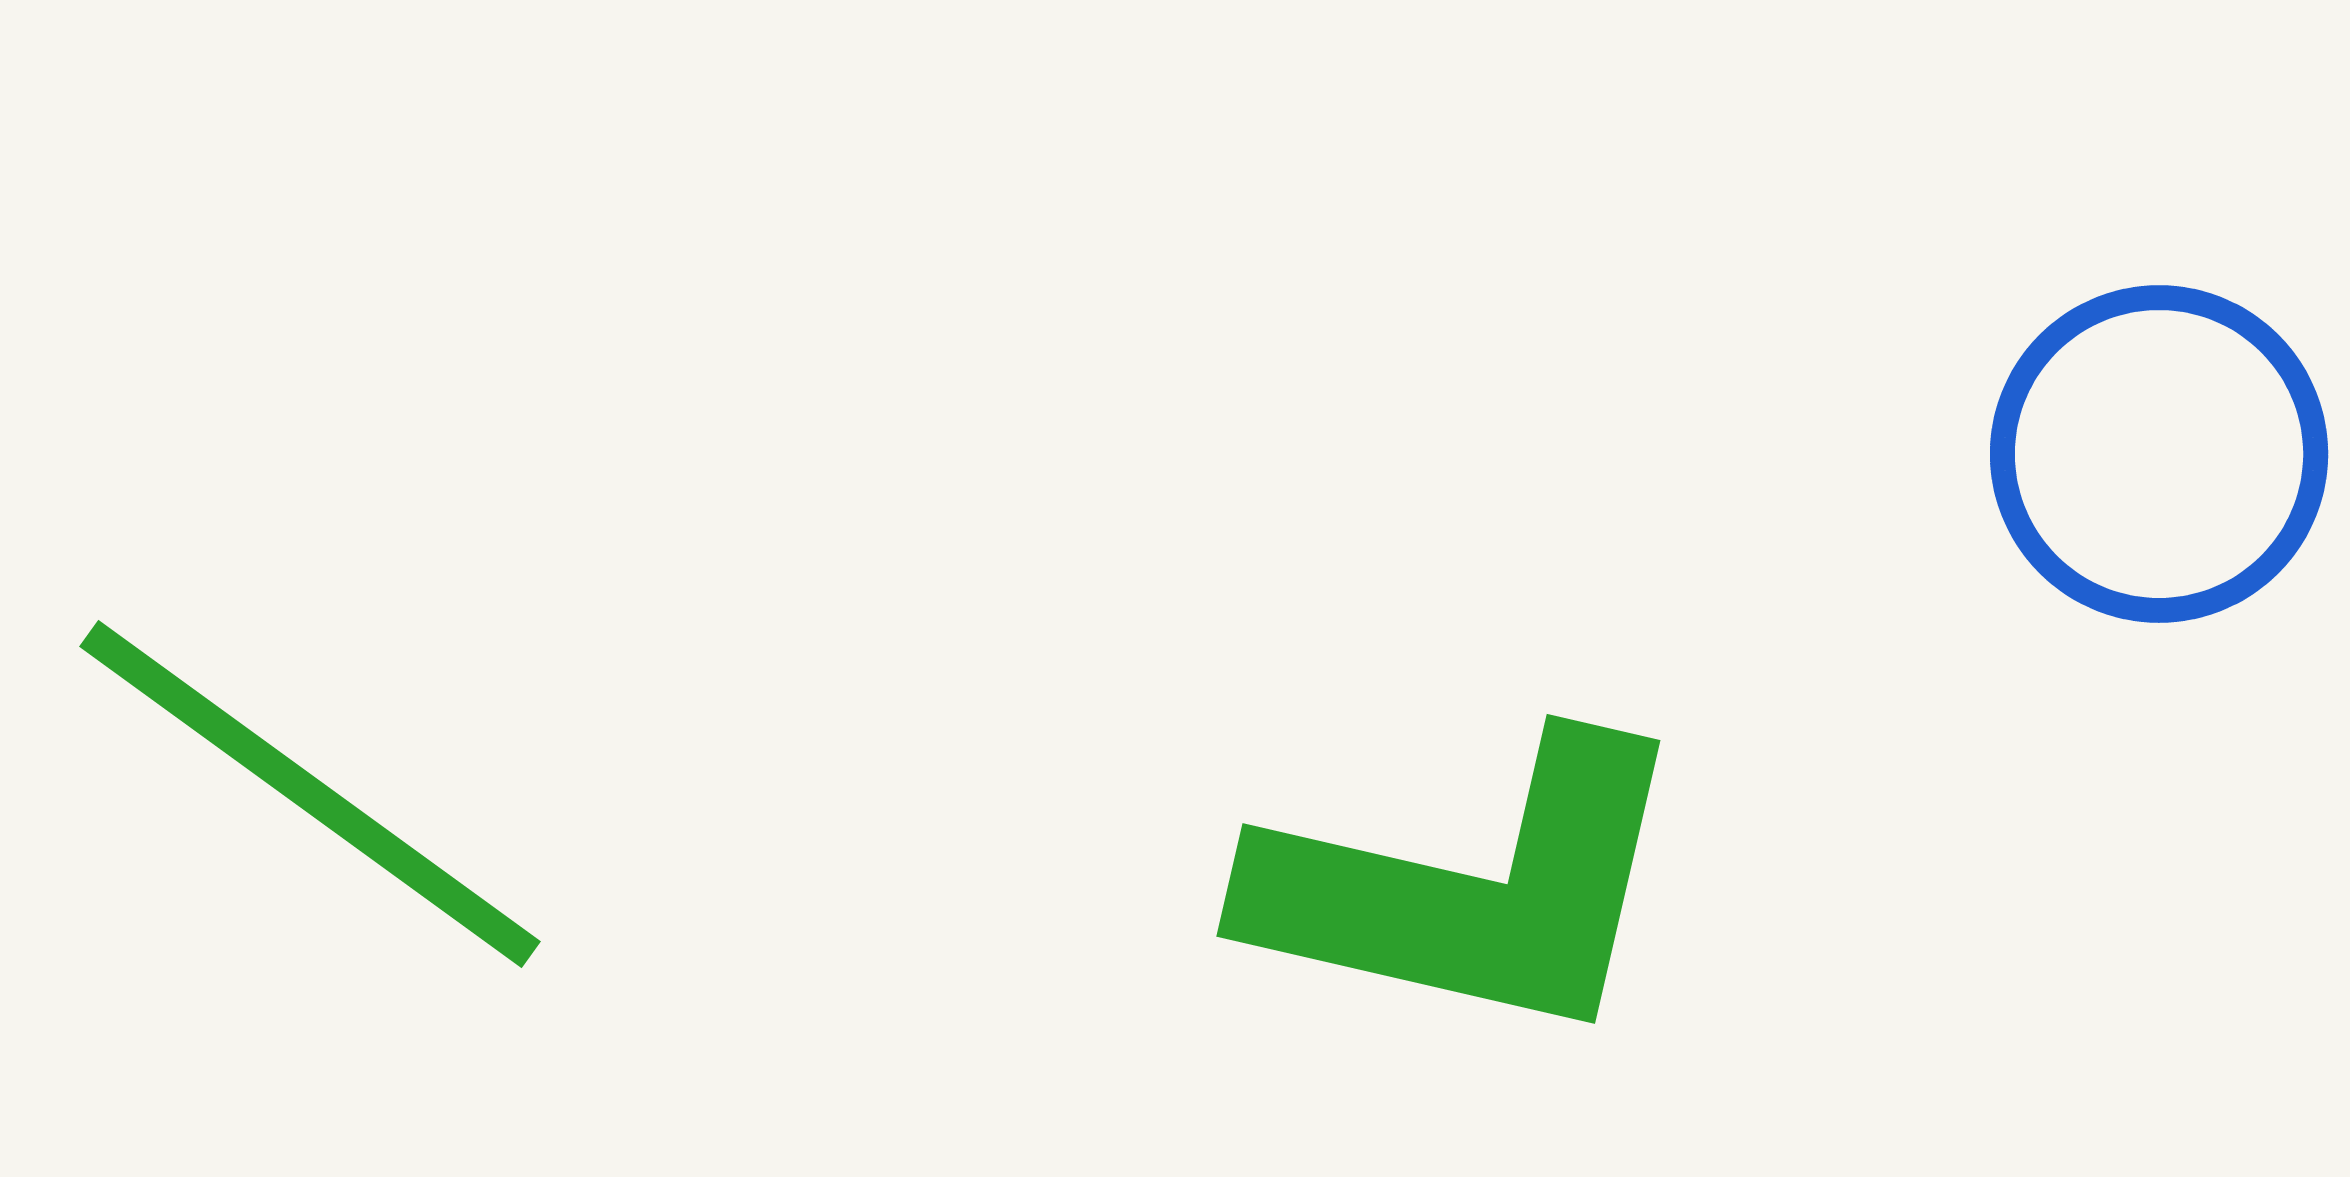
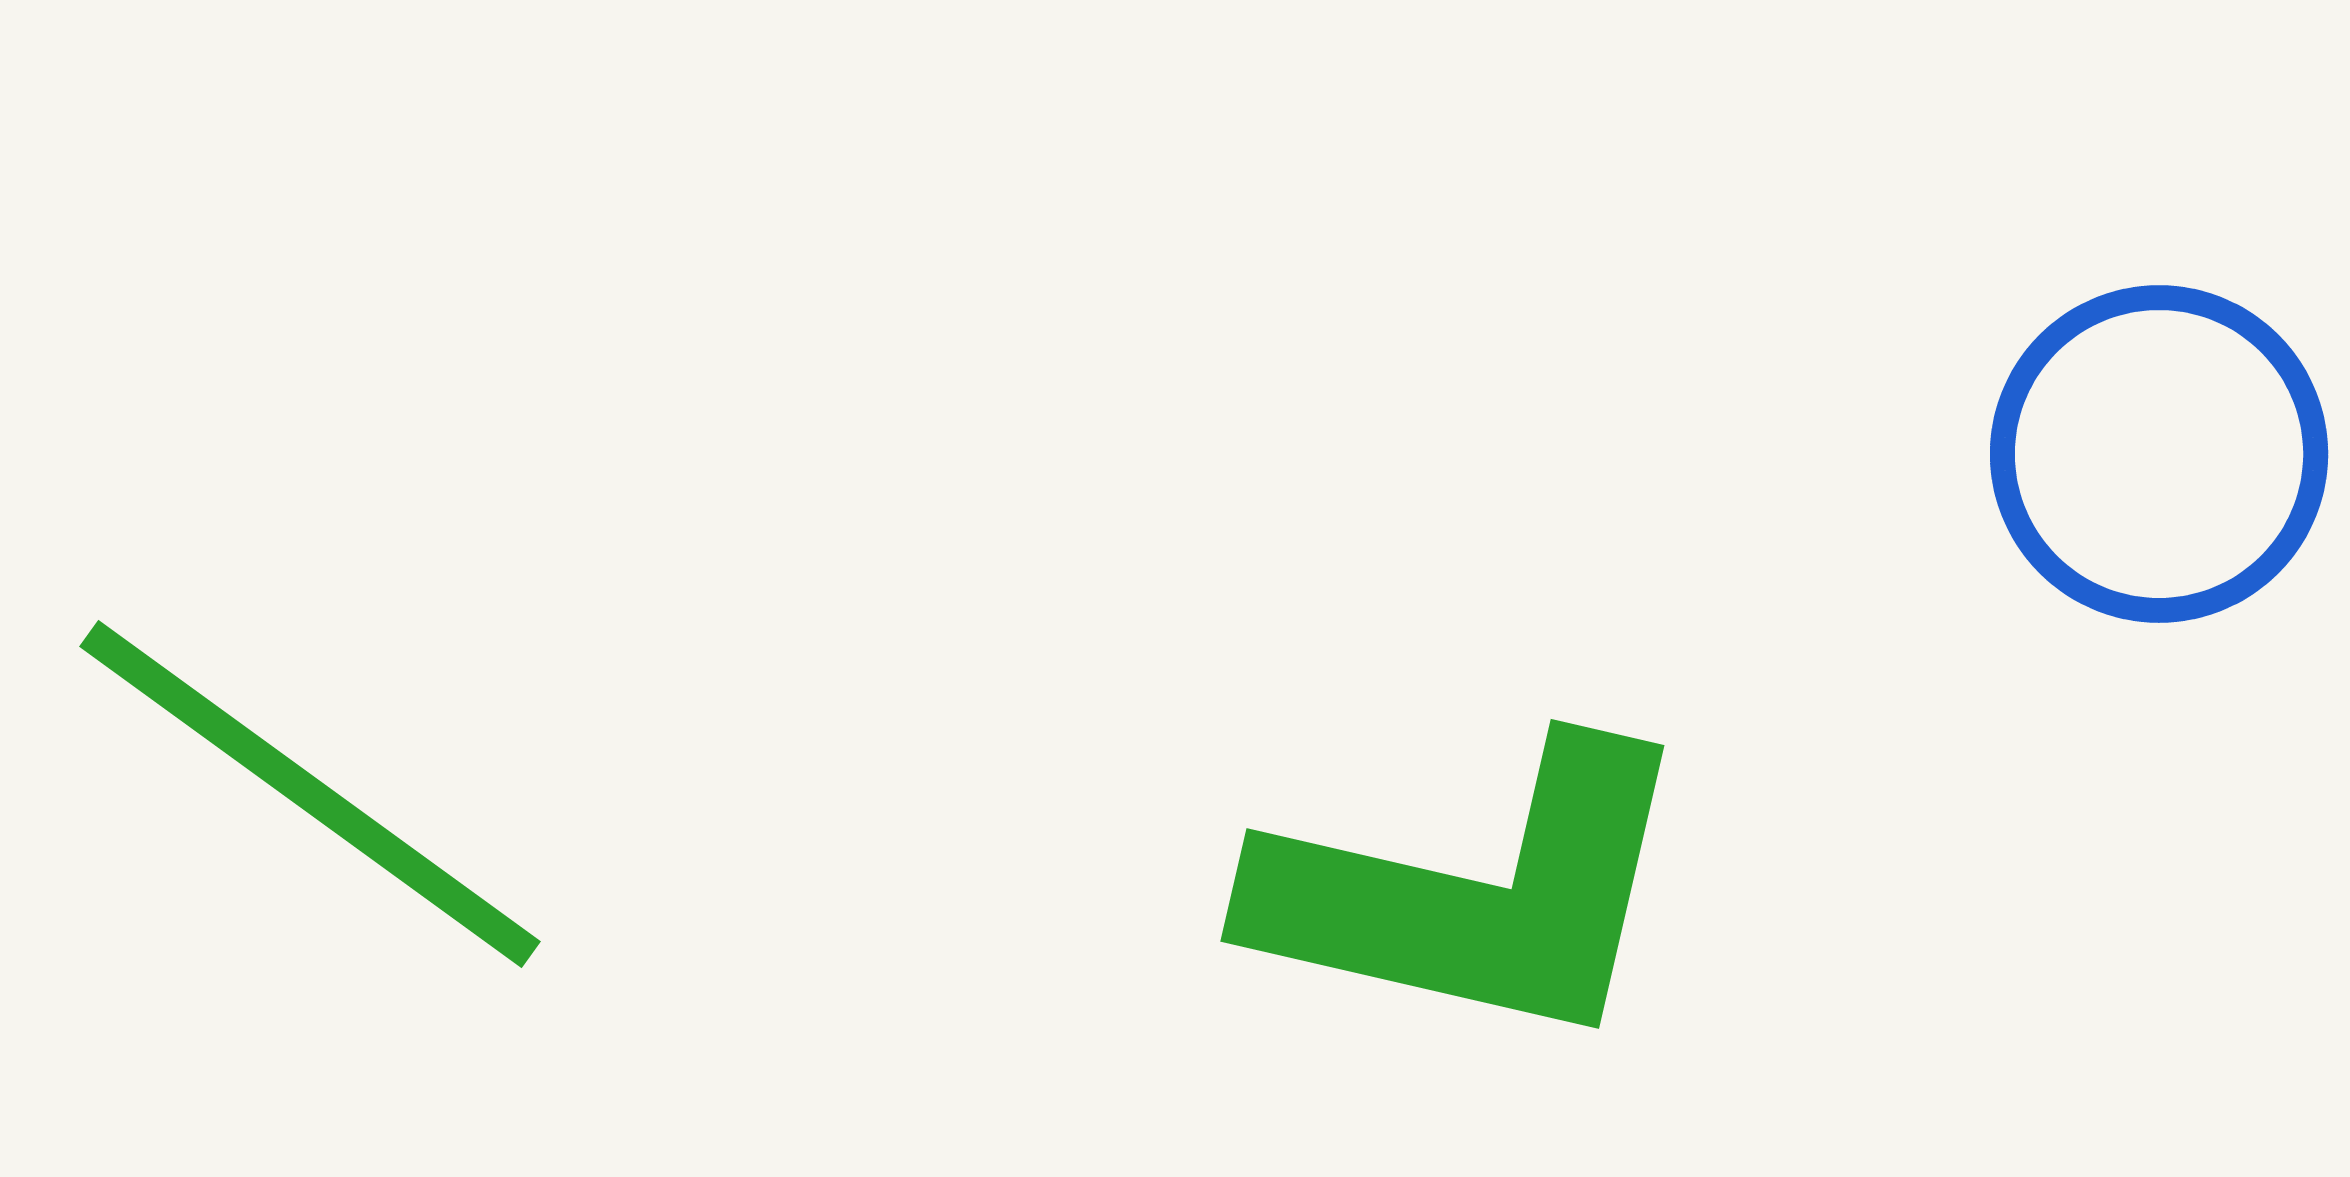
green L-shape: moved 4 px right, 5 px down
